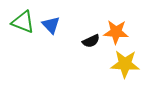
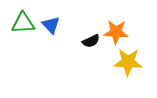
green triangle: moved 1 px down; rotated 25 degrees counterclockwise
yellow star: moved 3 px right, 2 px up
